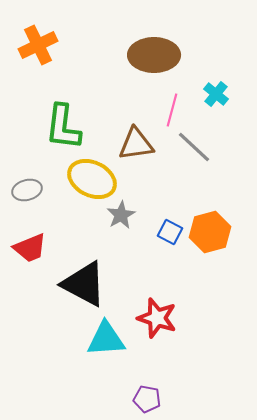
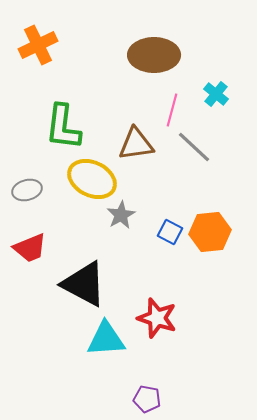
orange hexagon: rotated 9 degrees clockwise
